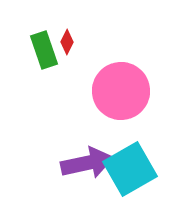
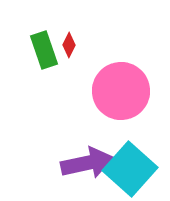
red diamond: moved 2 px right, 3 px down
cyan square: rotated 18 degrees counterclockwise
